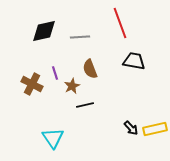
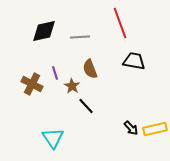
brown star: rotated 14 degrees counterclockwise
black line: moved 1 px right, 1 px down; rotated 60 degrees clockwise
